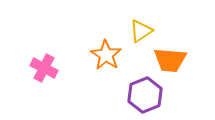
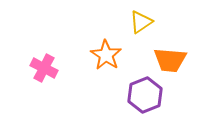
yellow triangle: moved 9 px up
